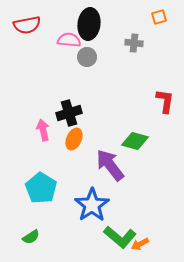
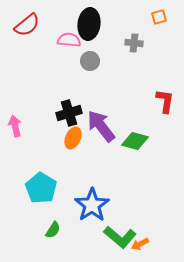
red semicircle: rotated 28 degrees counterclockwise
gray circle: moved 3 px right, 4 px down
pink arrow: moved 28 px left, 4 px up
orange ellipse: moved 1 px left, 1 px up
purple arrow: moved 9 px left, 39 px up
green semicircle: moved 22 px right, 7 px up; rotated 24 degrees counterclockwise
